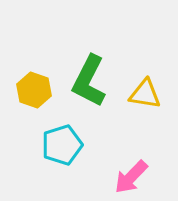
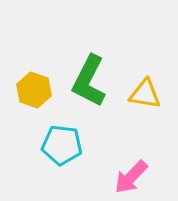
cyan pentagon: rotated 24 degrees clockwise
